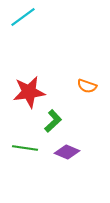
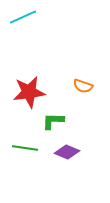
cyan line: rotated 12 degrees clockwise
orange semicircle: moved 4 px left
green L-shape: rotated 135 degrees counterclockwise
